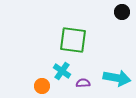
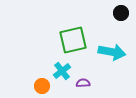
black circle: moved 1 px left, 1 px down
green square: rotated 20 degrees counterclockwise
cyan cross: rotated 18 degrees clockwise
cyan arrow: moved 5 px left, 26 px up
